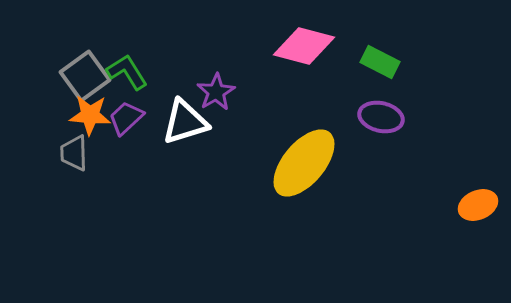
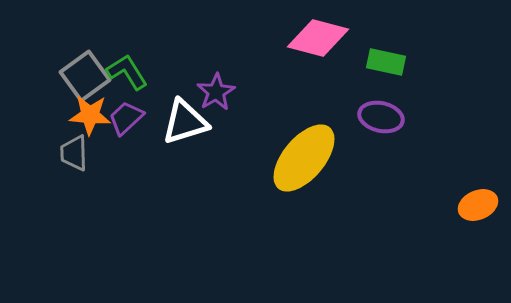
pink diamond: moved 14 px right, 8 px up
green rectangle: moved 6 px right; rotated 15 degrees counterclockwise
yellow ellipse: moved 5 px up
